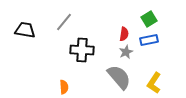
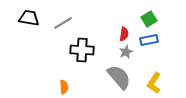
gray line: moved 1 px left, 1 px down; rotated 18 degrees clockwise
black trapezoid: moved 4 px right, 12 px up
